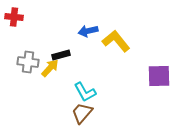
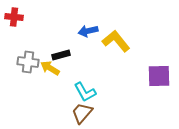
yellow arrow: rotated 102 degrees counterclockwise
